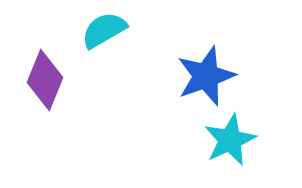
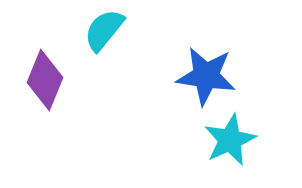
cyan semicircle: rotated 21 degrees counterclockwise
blue star: rotated 28 degrees clockwise
